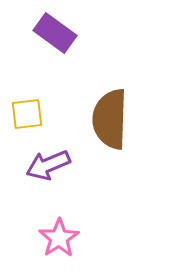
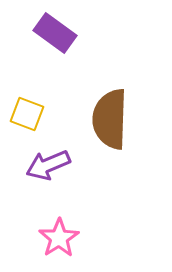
yellow square: rotated 28 degrees clockwise
